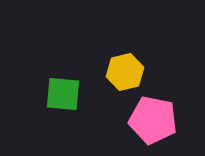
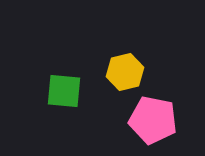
green square: moved 1 px right, 3 px up
